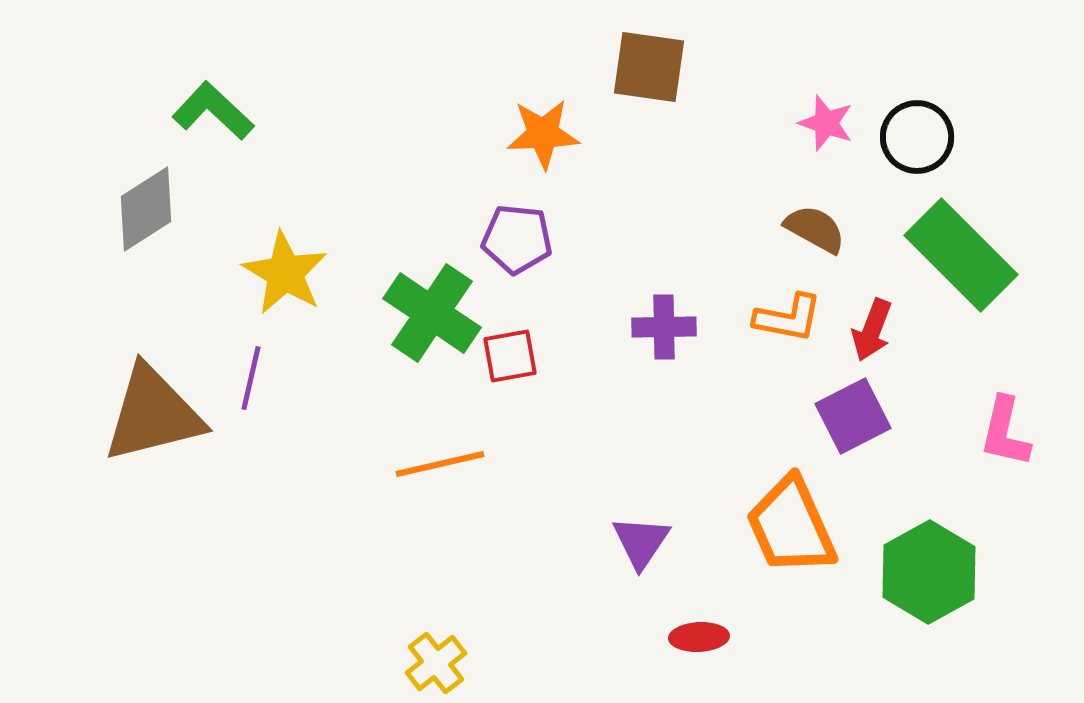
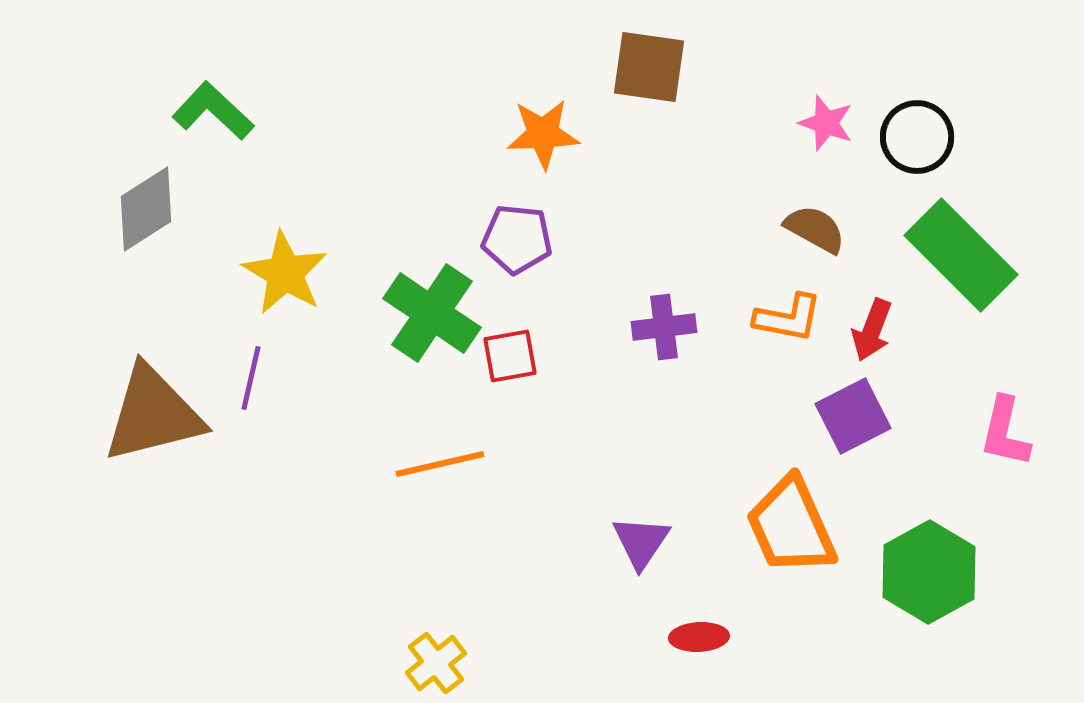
purple cross: rotated 6 degrees counterclockwise
